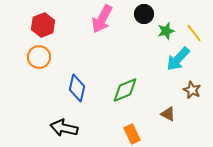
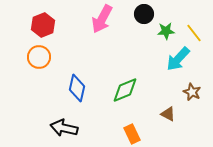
green star: rotated 12 degrees clockwise
brown star: moved 2 px down
